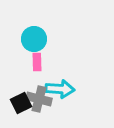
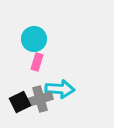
pink rectangle: rotated 18 degrees clockwise
gray cross: moved 1 px right; rotated 30 degrees counterclockwise
black square: moved 1 px left, 1 px up
